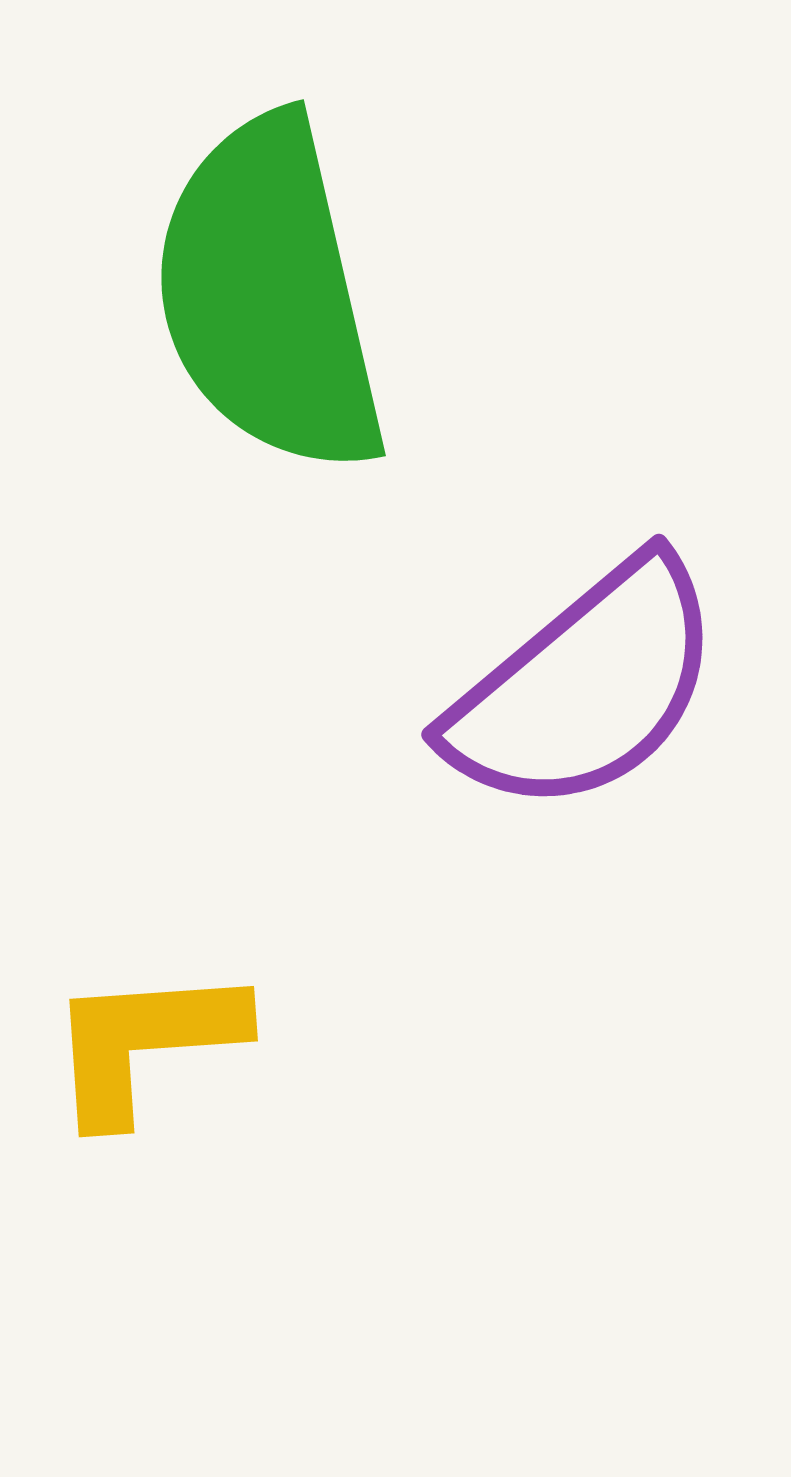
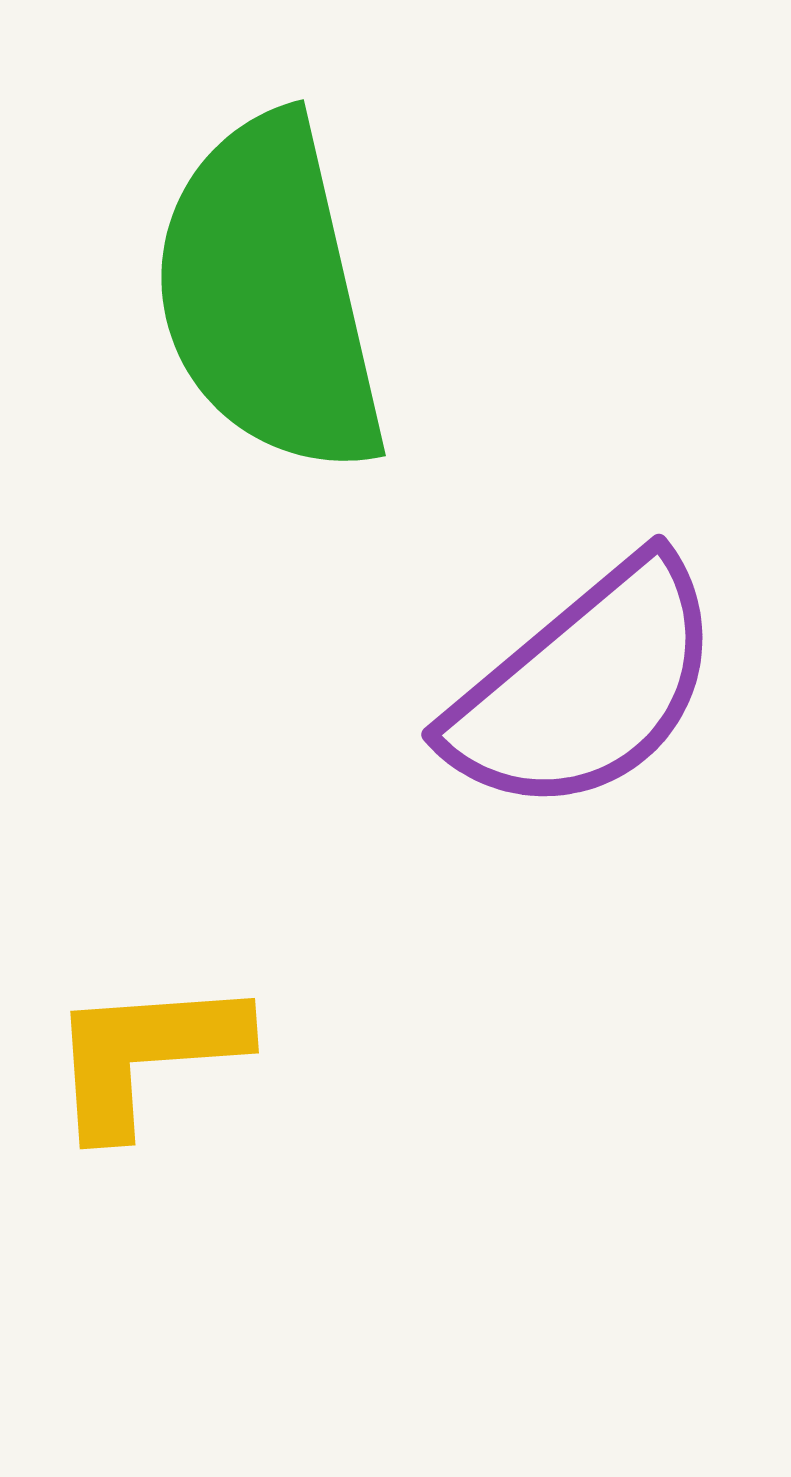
yellow L-shape: moved 1 px right, 12 px down
